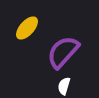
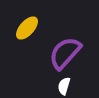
purple semicircle: moved 2 px right, 1 px down
